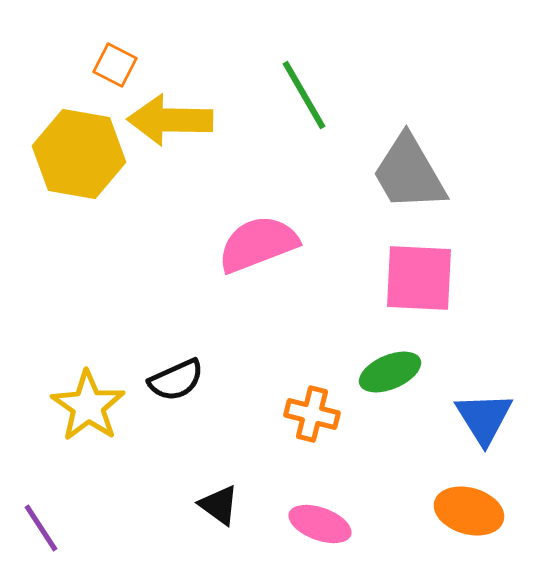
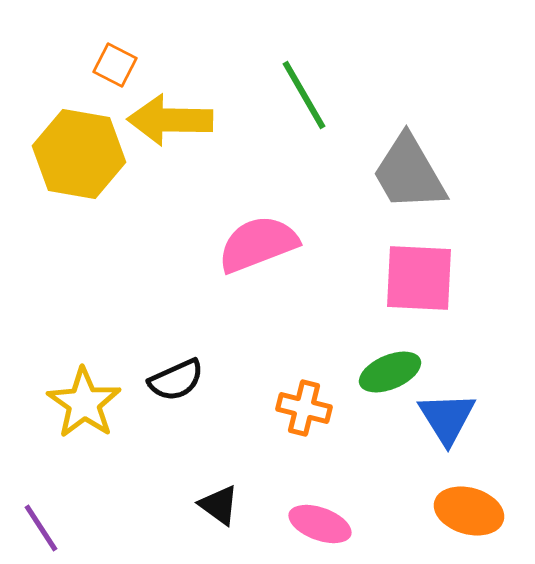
yellow star: moved 4 px left, 3 px up
orange cross: moved 8 px left, 6 px up
blue triangle: moved 37 px left
